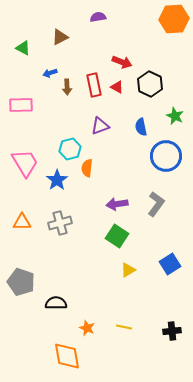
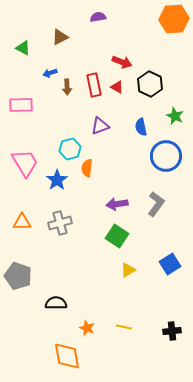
gray pentagon: moved 3 px left, 6 px up
